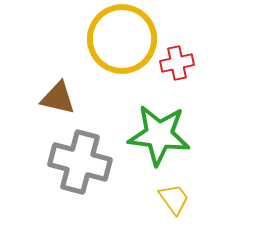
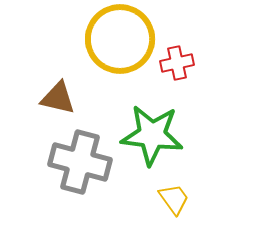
yellow circle: moved 2 px left
green star: moved 7 px left
